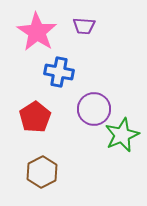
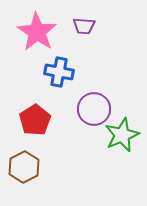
red pentagon: moved 3 px down
brown hexagon: moved 18 px left, 5 px up
